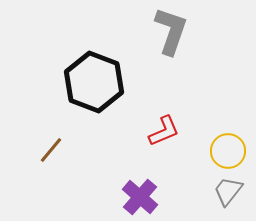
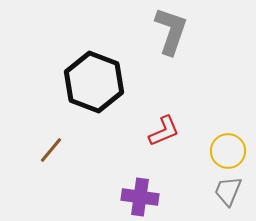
gray trapezoid: rotated 16 degrees counterclockwise
purple cross: rotated 33 degrees counterclockwise
